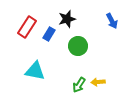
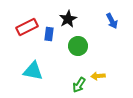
black star: moved 1 px right; rotated 12 degrees counterclockwise
red rectangle: rotated 30 degrees clockwise
blue rectangle: rotated 24 degrees counterclockwise
cyan triangle: moved 2 px left
yellow arrow: moved 6 px up
